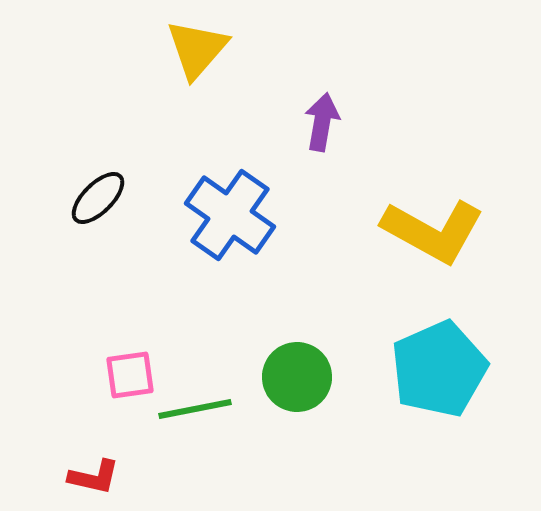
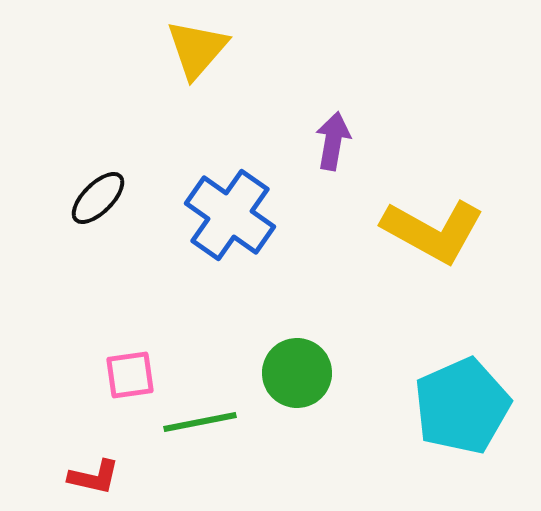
purple arrow: moved 11 px right, 19 px down
cyan pentagon: moved 23 px right, 37 px down
green circle: moved 4 px up
green line: moved 5 px right, 13 px down
